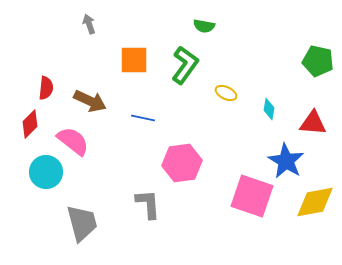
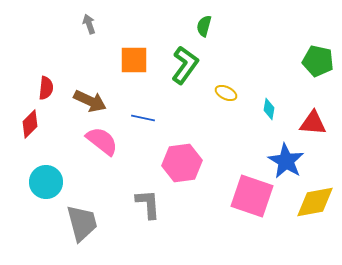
green semicircle: rotated 95 degrees clockwise
pink semicircle: moved 29 px right
cyan circle: moved 10 px down
